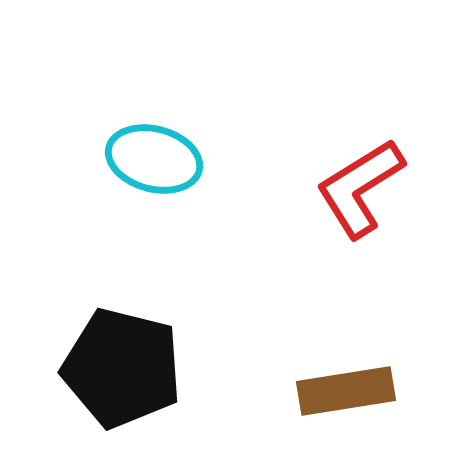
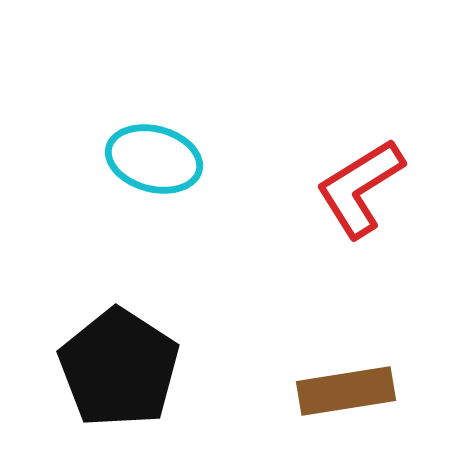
black pentagon: moved 3 px left; rotated 19 degrees clockwise
